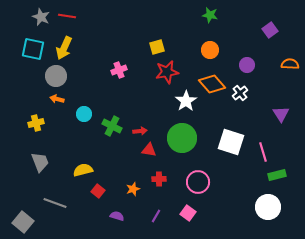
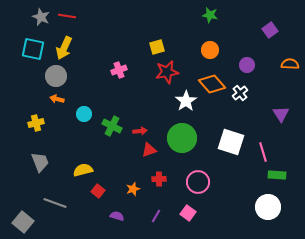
red triangle: rotated 28 degrees counterclockwise
green rectangle: rotated 18 degrees clockwise
